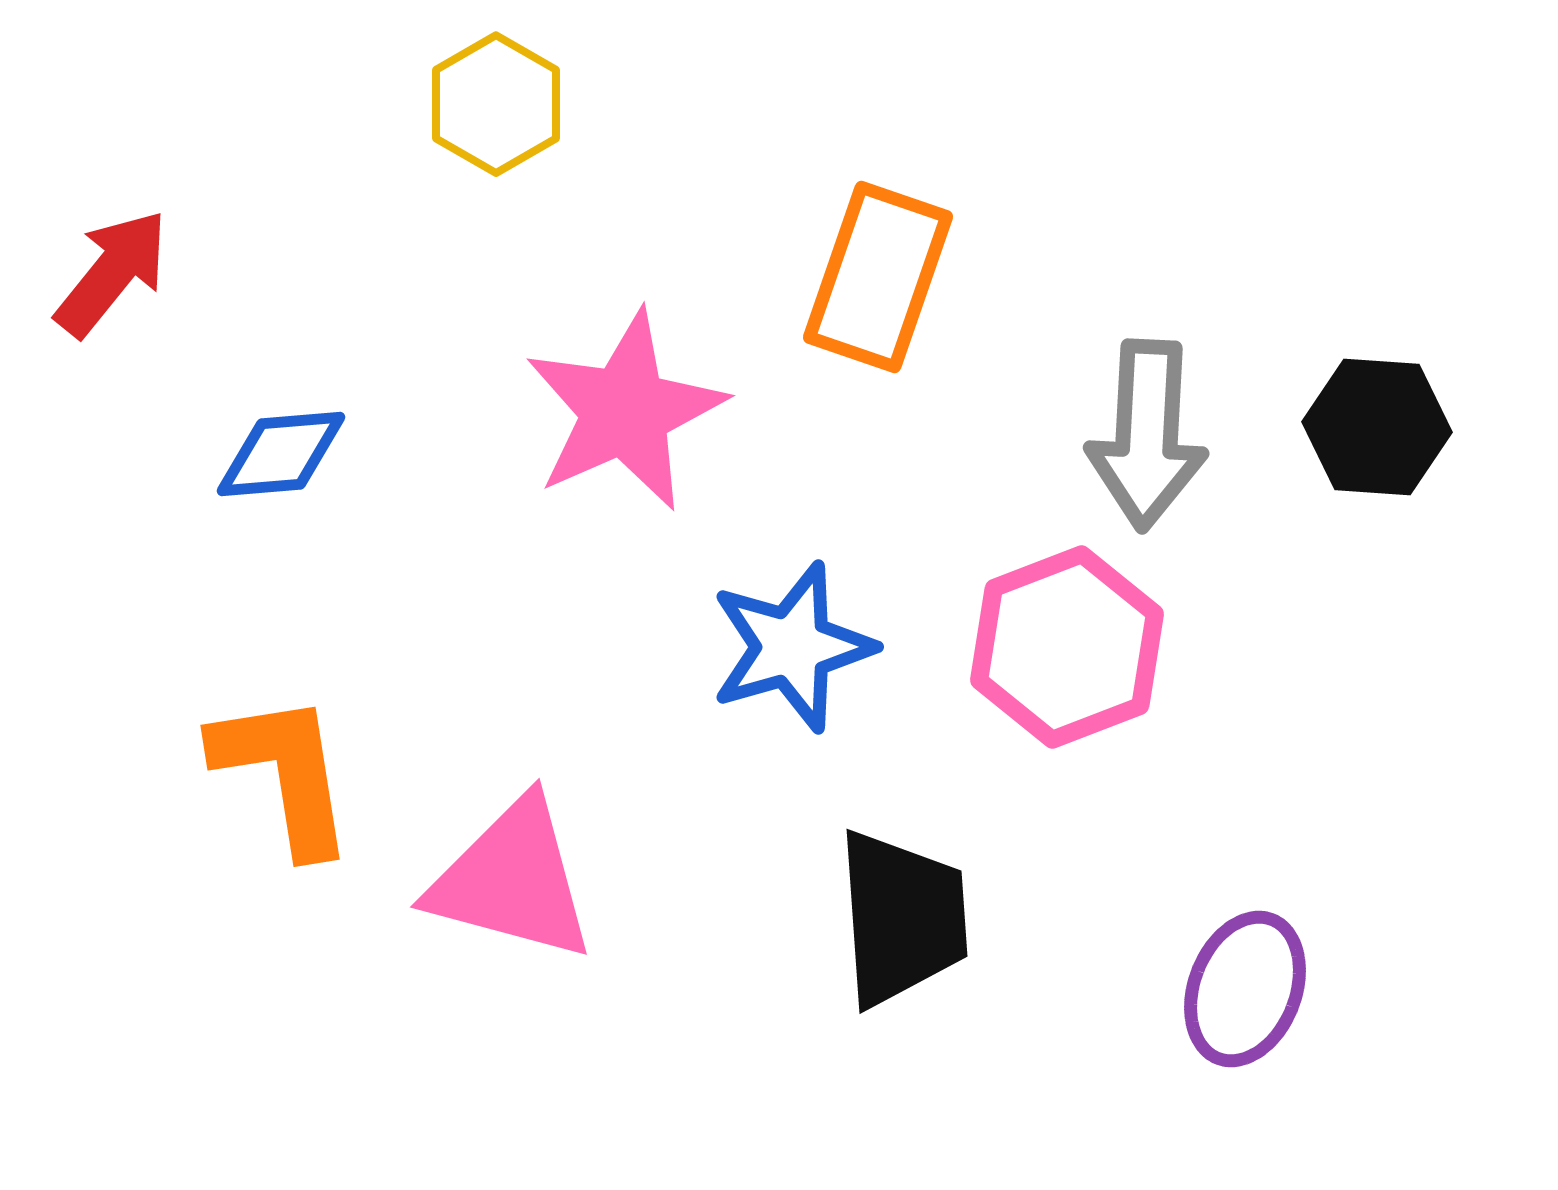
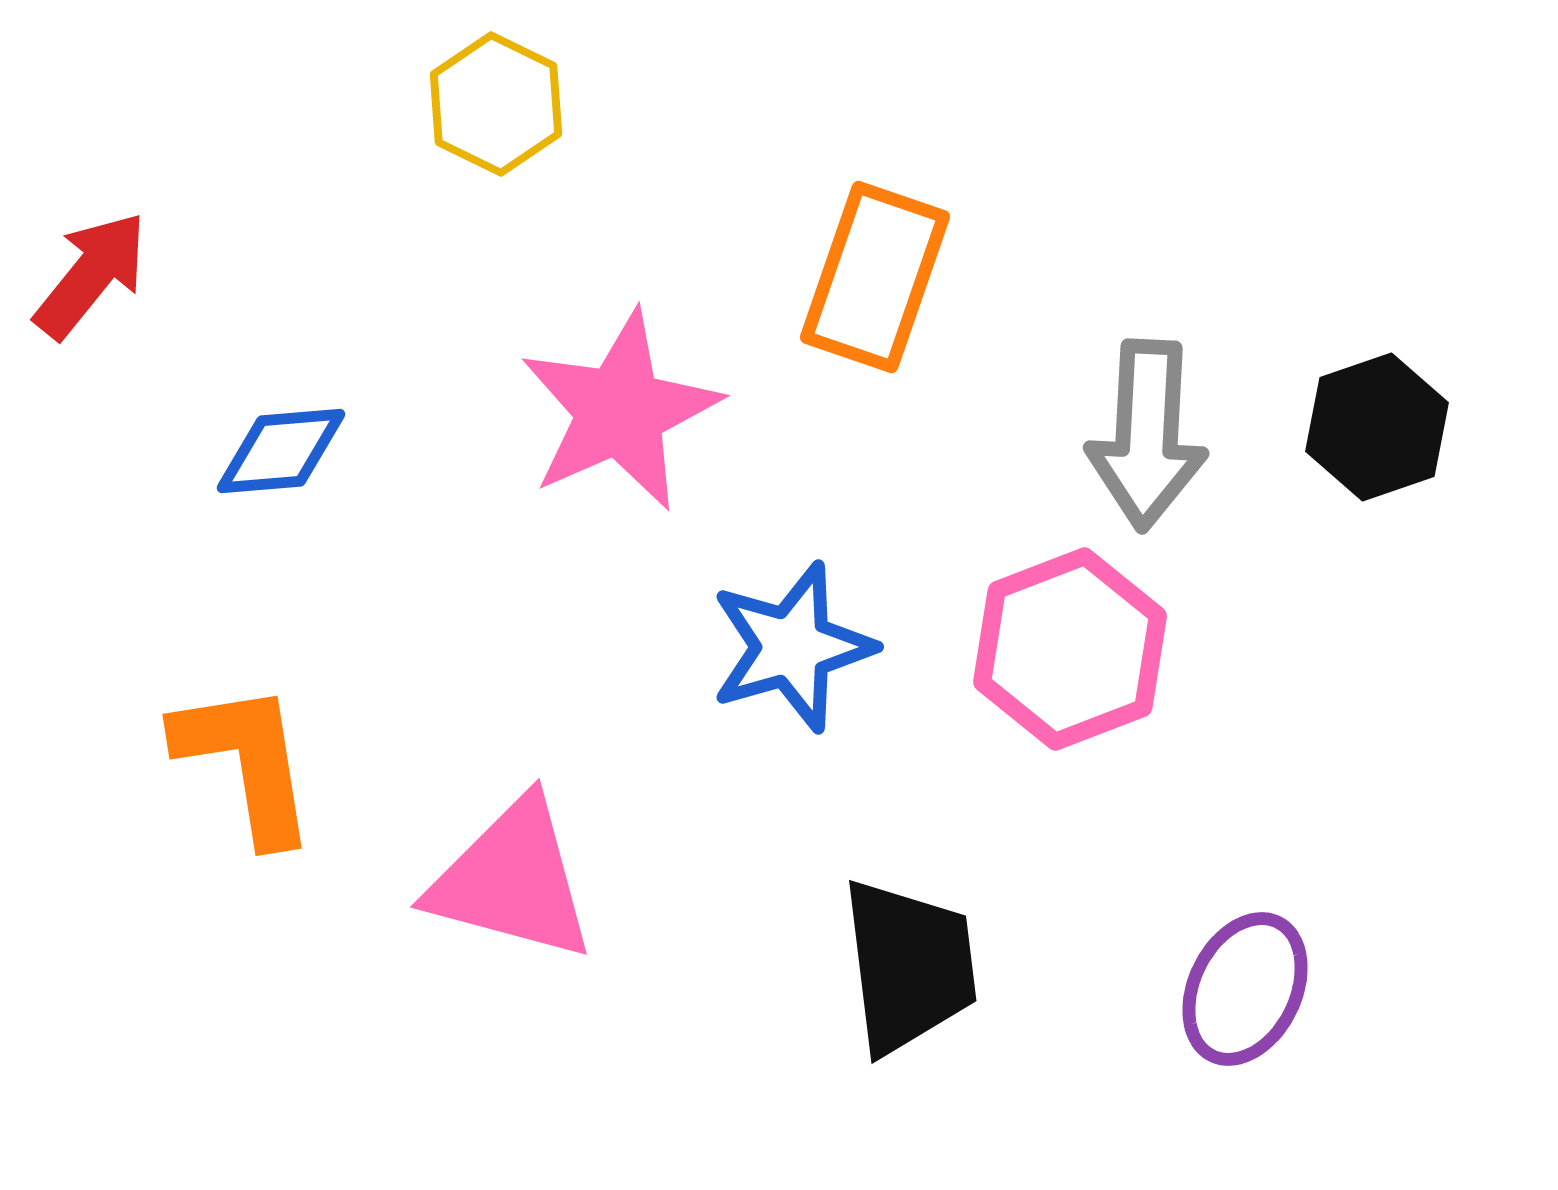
yellow hexagon: rotated 4 degrees counterclockwise
red arrow: moved 21 px left, 2 px down
orange rectangle: moved 3 px left
pink star: moved 5 px left
black hexagon: rotated 23 degrees counterclockwise
blue diamond: moved 3 px up
pink hexagon: moved 3 px right, 2 px down
orange L-shape: moved 38 px left, 11 px up
black trapezoid: moved 7 px right, 48 px down; rotated 3 degrees counterclockwise
purple ellipse: rotated 5 degrees clockwise
